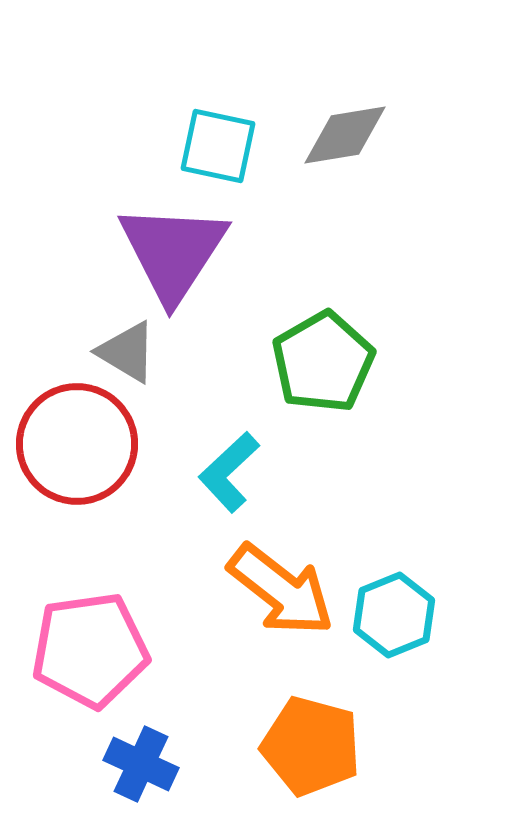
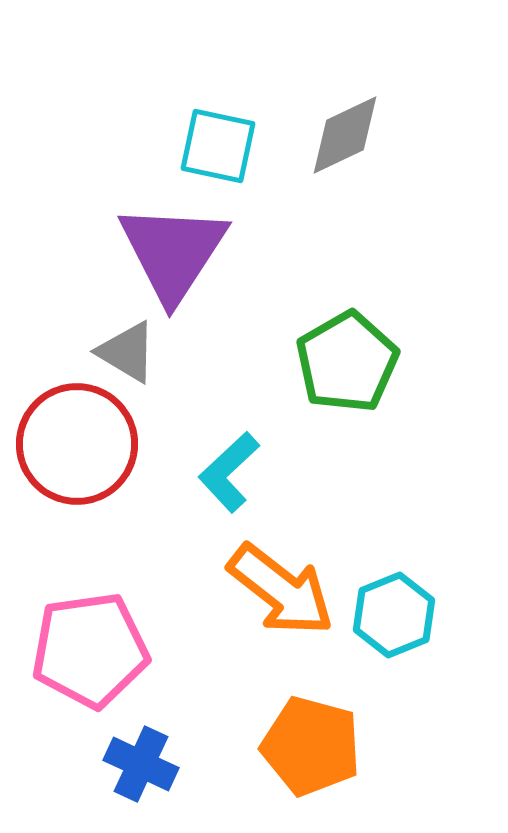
gray diamond: rotated 16 degrees counterclockwise
green pentagon: moved 24 px right
